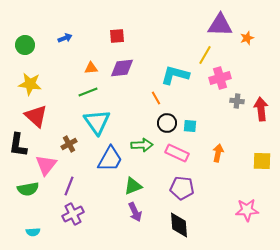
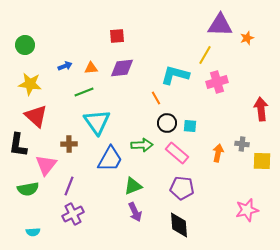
blue arrow: moved 28 px down
pink cross: moved 3 px left, 4 px down
green line: moved 4 px left
gray cross: moved 5 px right, 43 px down
brown cross: rotated 28 degrees clockwise
pink rectangle: rotated 15 degrees clockwise
pink star: rotated 10 degrees counterclockwise
